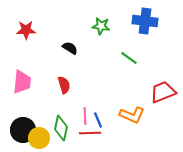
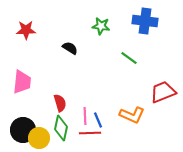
red semicircle: moved 4 px left, 18 px down
